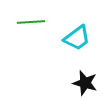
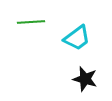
black star: moved 4 px up
